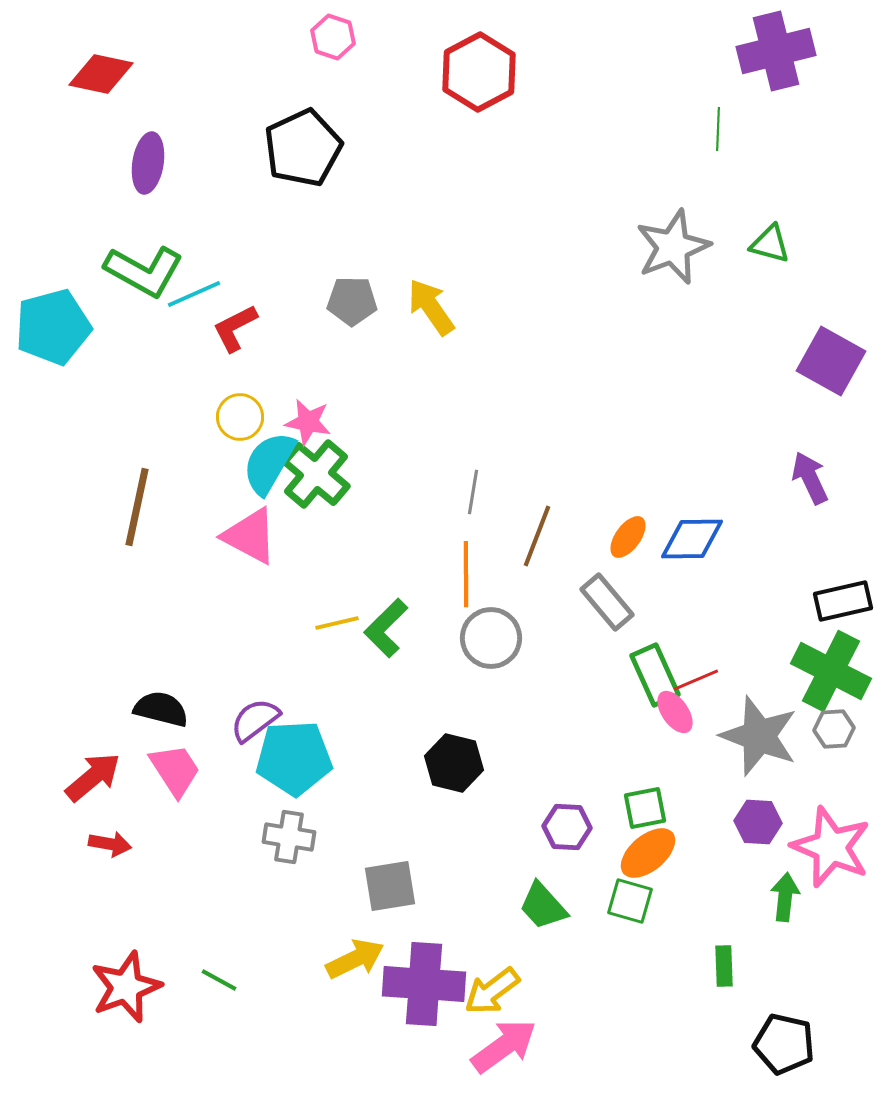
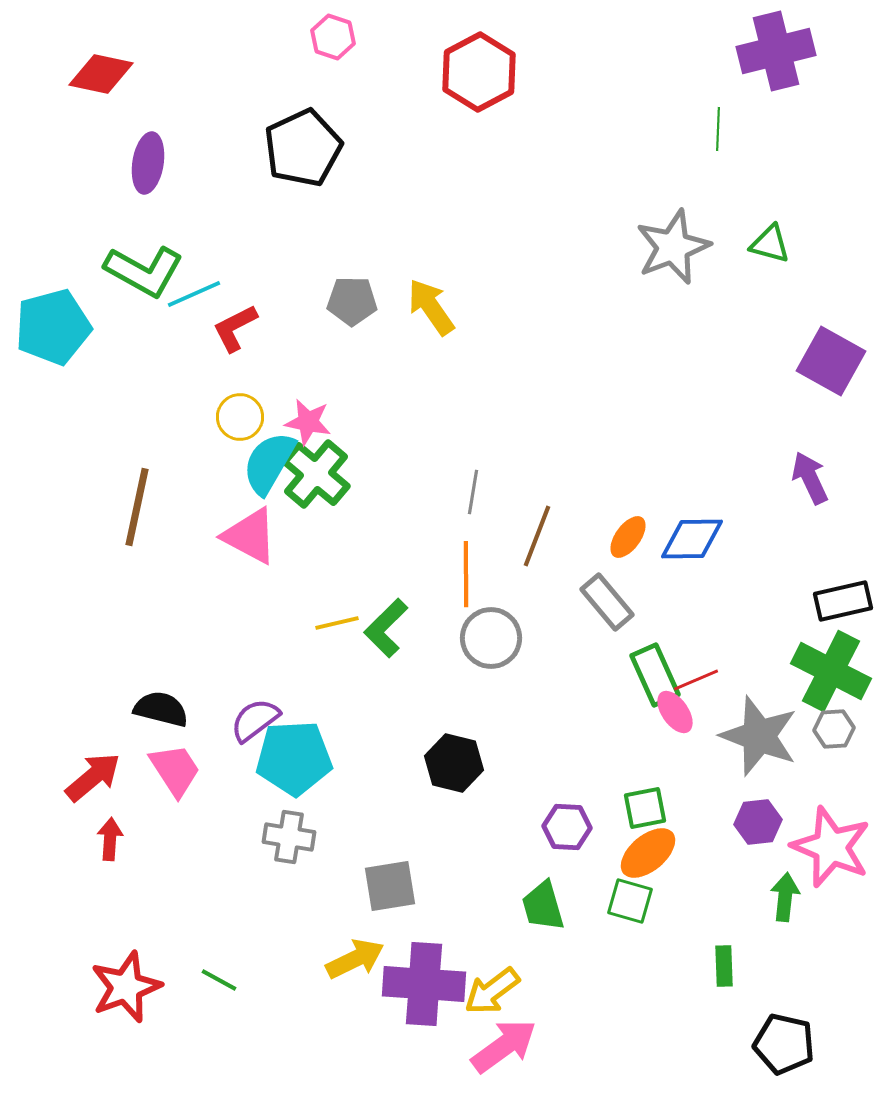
purple hexagon at (758, 822): rotated 9 degrees counterclockwise
red arrow at (110, 844): moved 5 px up; rotated 96 degrees counterclockwise
green trapezoid at (543, 906): rotated 26 degrees clockwise
